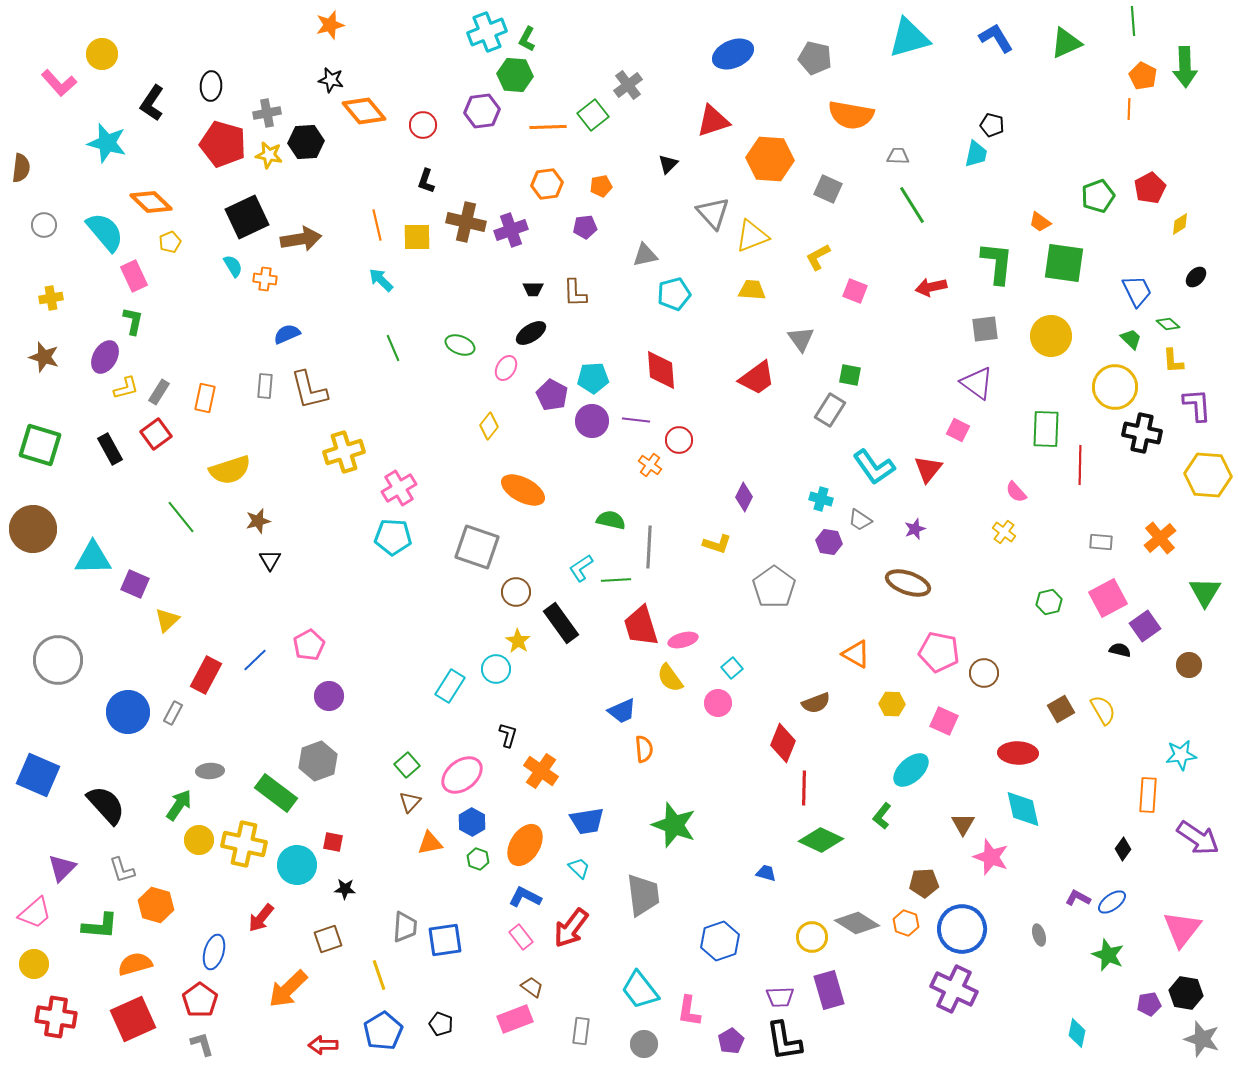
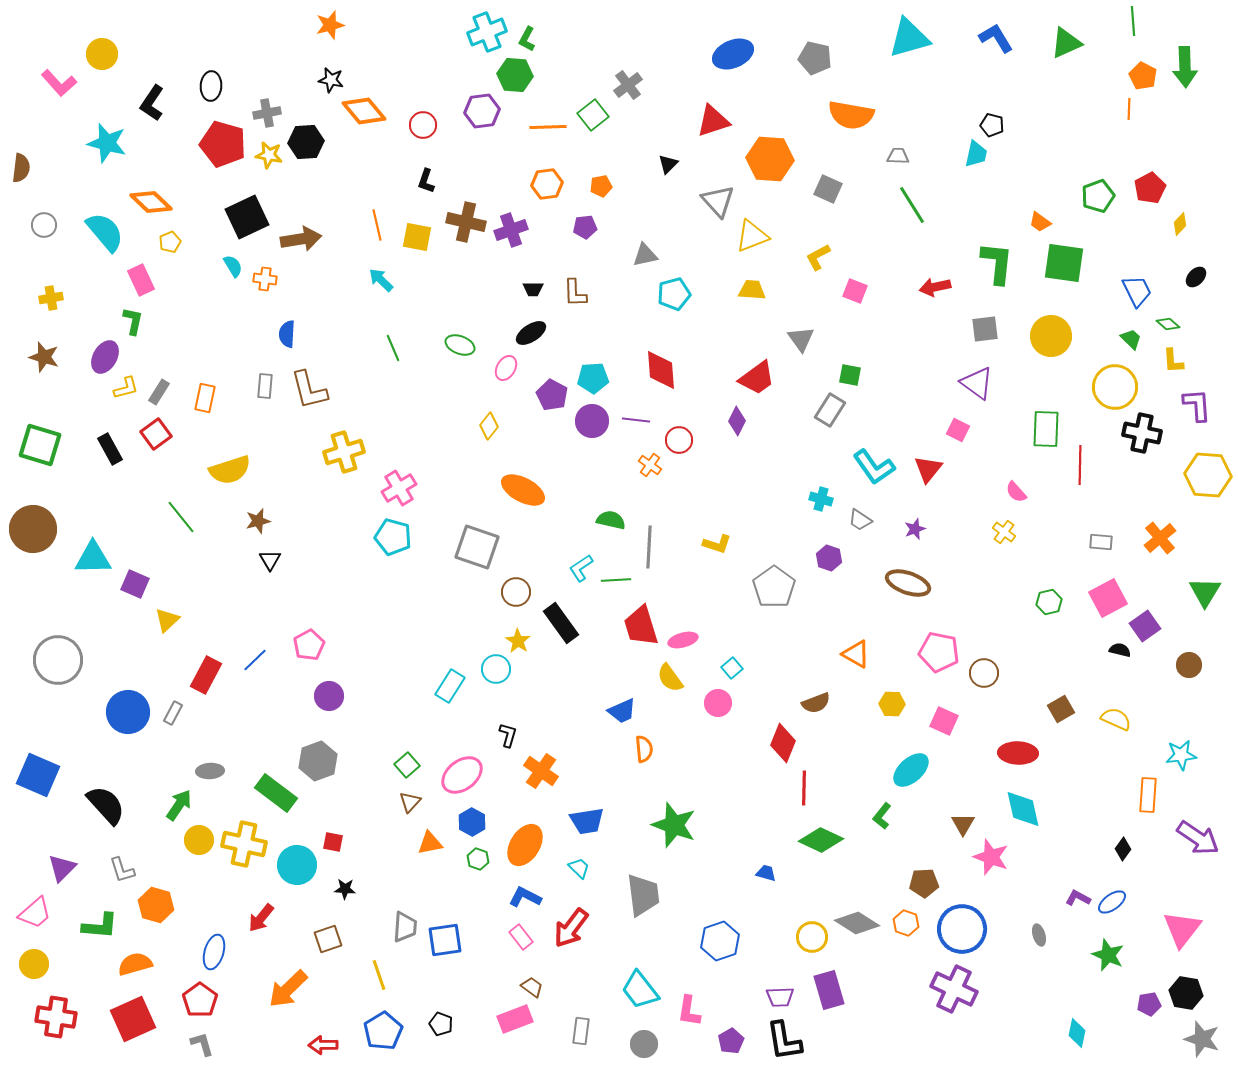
gray triangle at (713, 213): moved 5 px right, 12 px up
yellow diamond at (1180, 224): rotated 15 degrees counterclockwise
yellow square at (417, 237): rotated 12 degrees clockwise
pink rectangle at (134, 276): moved 7 px right, 4 px down
red arrow at (931, 287): moved 4 px right
blue semicircle at (287, 334): rotated 64 degrees counterclockwise
purple diamond at (744, 497): moved 7 px left, 76 px up
cyan pentagon at (393, 537): rotated 12 degrees clockwise
purple hexagon at (829, 542): moved 16 px down; rotated 10 degrees clockwise
yellow semicircle at (1103, 710): moved 13 px right, 9 px down; rotated 36 degrees counterclockwise
